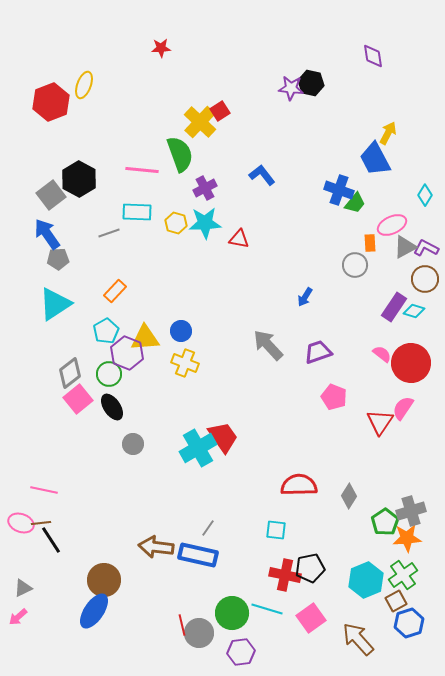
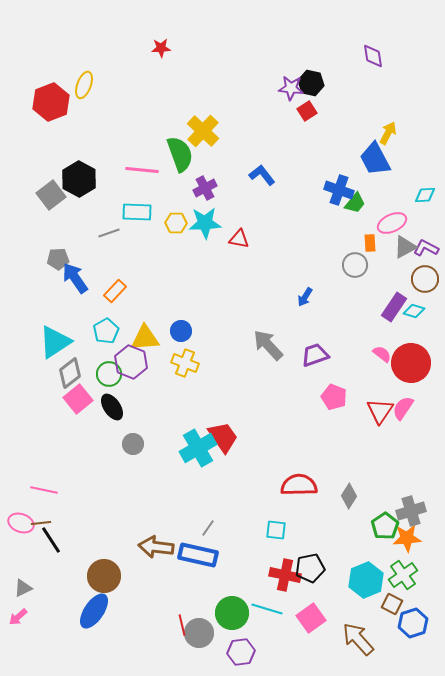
red square at (220, 111): moved 87 px right
yellow cross at (200, 122): moved 3 px right, 9 px down
cyan diamond at (425, 195): rotated 55 degrees clockwise
yellow hexagon at (176, 223): rotated 15 degrees counterclockwise
pink ellipse at (392, 225): moved 2 px up
blue arrow at (47, 234): moved 28 px right, 44 px down
cyan triangle at (55, 304): moved 38 px down
purple trapezoid at (318, 352): moved 3 px left, 3 px down
purple hexagon at (127, 353): moved 4 px right, 9 px down
red triangle at (380, 422): moved 11 px up
green pentagon at (385, 522): moved 4 px down
brown circle at (104, 580): moved 4 px up
brown square at (396, 601): moved 4 px left, 3 px down; rotated 35 degrees counterclockwise
blue hexagon at (409, 623): moved 4 px right
